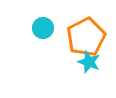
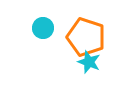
orange pentagon: rotated 27 degrees counterclockwise
